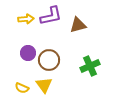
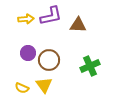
brown triangle: rotated 18 degrees clockwise
